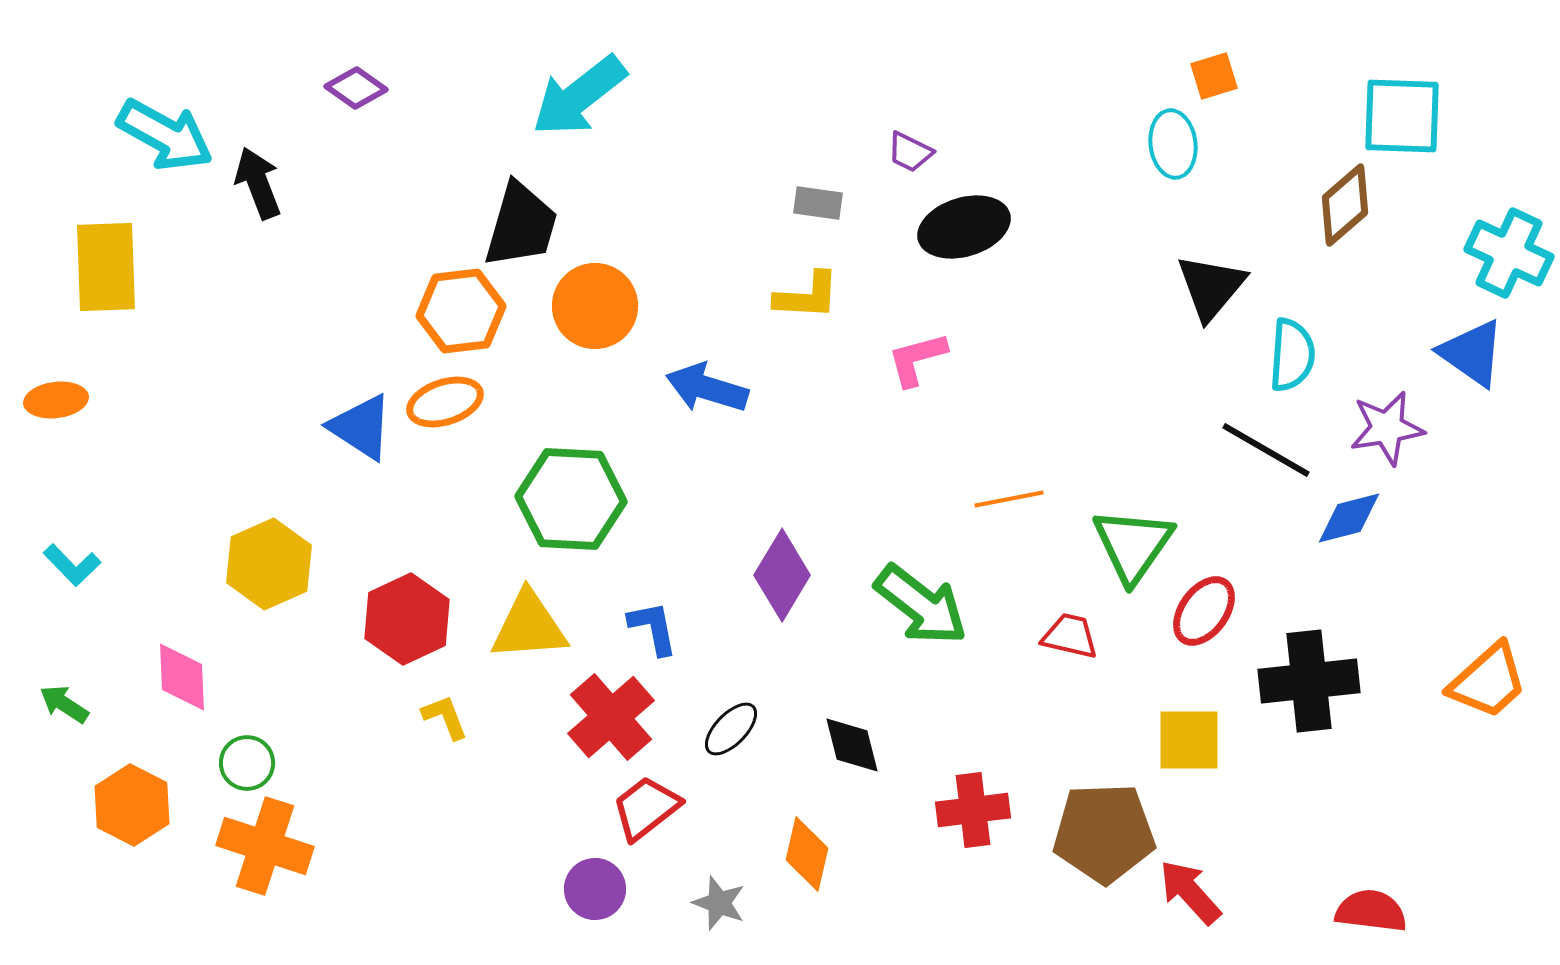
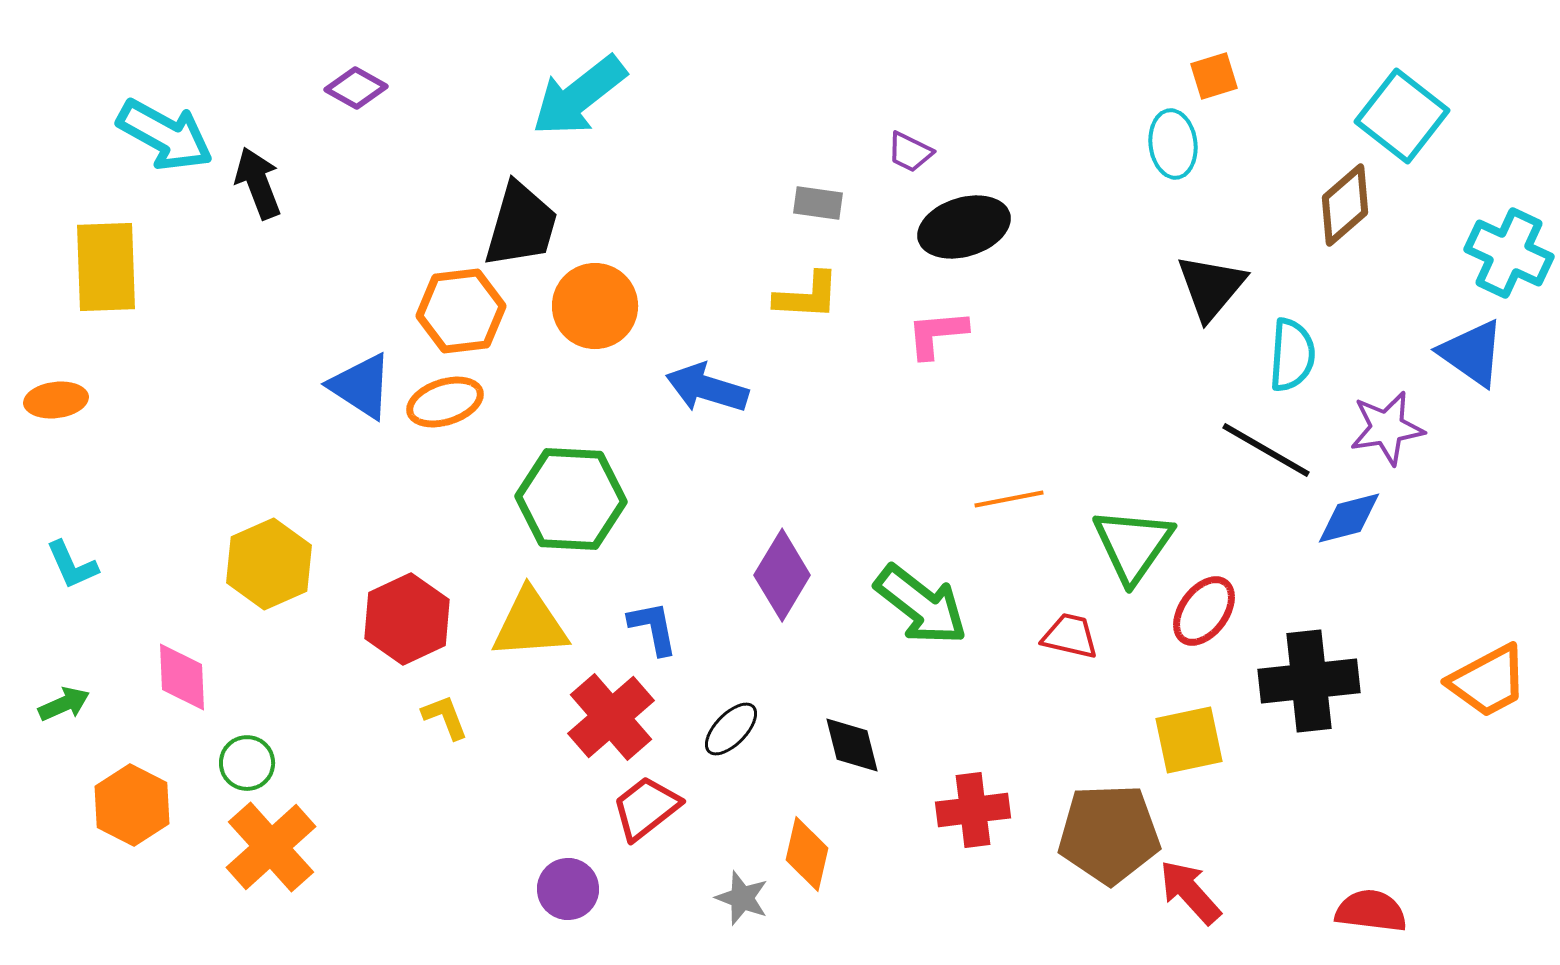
purple diamond at (356, 88): rotated 6 degrees counterclockwise
cyan square at (1402, 116): rotated 36 degrees clockwise
pink L-shape at (917, 359): moved 20 px right, 25 px up; rotated 10 degrees clockwise
blue triangle at (361, 427): moved 41 px up
cyan L-shape at (72, 565): rotated 20 degrees clockwise
yellow triangle at (529, 626): moved 1 px right, 2 px up
orange trapezoid at (1488, 681): rotated 14 degrees clockwise
green arrow at (64, 704): rotated 123 degrees clockwise
yellow square at (1189, 740): rotated 12 degrees counterclockwise
brown pentagon at (1104, 833): moved 5 px right, 1 px down
orange cross at (265, 846): moved 6 px right, 1 px down; rotated 30 degrees clockwise
purple circle at (595, 889): moved 27 px left
gray star at (719, 903): moved 23 px right, 5 px up
